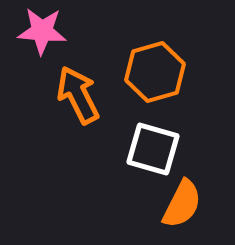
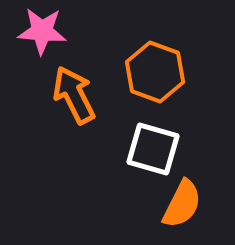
orange hexagon: rotated 24 degrees counterclockwise
orange arrow: moved 4 px left
